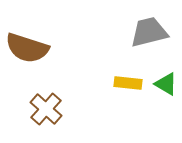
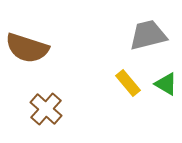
gray trapezoid: moved 1 px left, 3 px down
yellow rectangle: rotated 44 degrees clockwise
